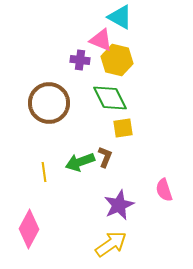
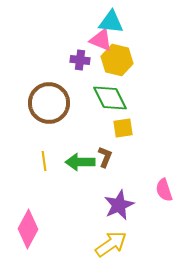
cyan triangle: moved 9 px left, 5 px down; rotated 24 degrees counterclockwise
green arrow: rotated 20 degrees clockwise
yellow line: moved 11 px up
pink diamond: moved 1 px left
